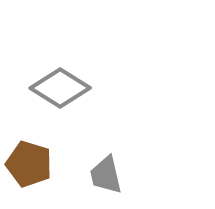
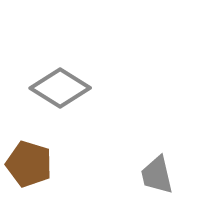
gray trapezoid: moved 51 px right
